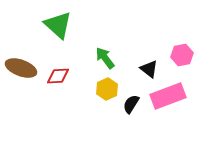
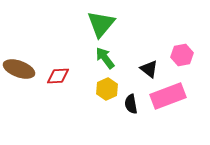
green triangle: moved 43 px right, 1 px up; rotated 28 degrees clockwise
brown ellipse: moved 2 px left, 1 px down
black semicircle: rotated 42 degrees counterclockwise
